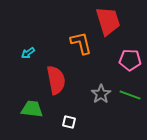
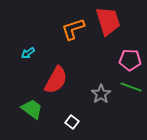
orange L-shape: moved 8 px left, 14 px up; rotated 95 degrees counterclockwise
red semicircle: rotated 40 degrees clockwise
green line: moved 1 px right, 8 px up
green trapezoid: rotated 30 degrees clockwise
white square: moved 3 px right; rotated 24 degrees clockwise
